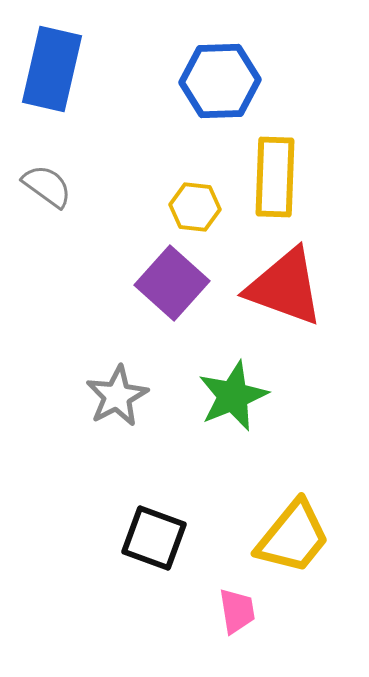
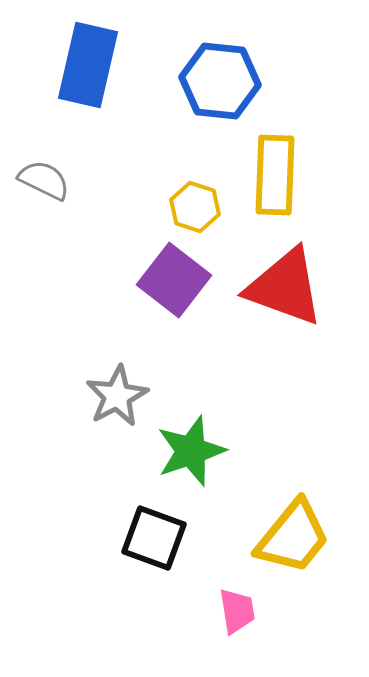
blue rectangle: moved 36 px right, 4 px up
blue hexagon: rotated 8 degrees clockwise
yellow rectangle: moved 2 px up
gray semicircle: moved 3 px left, 6 px up; rotated 10 degrees counterclockwise
yellow hexagon: rotated 12 degrees clockwise
purple square: moved 2 px right, 3 px up; rotated 4 degrees counterclockwise
green star: moved 42 px left, 55 px down; rotated 4 degrees clockwise
